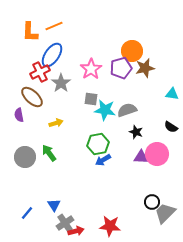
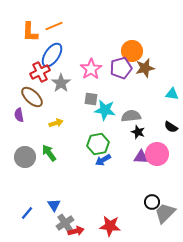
gray semicircle: moved 4 px right, 6 px down; rotated 12 degrees clockwise
black star: moved 2 px right
